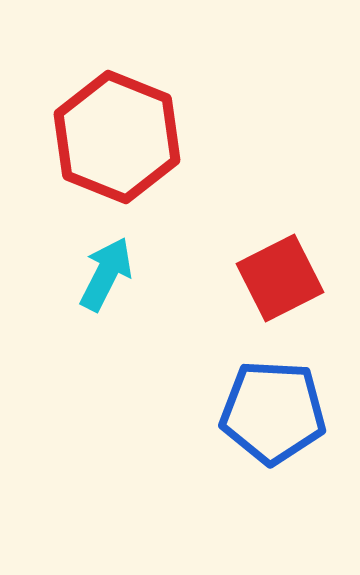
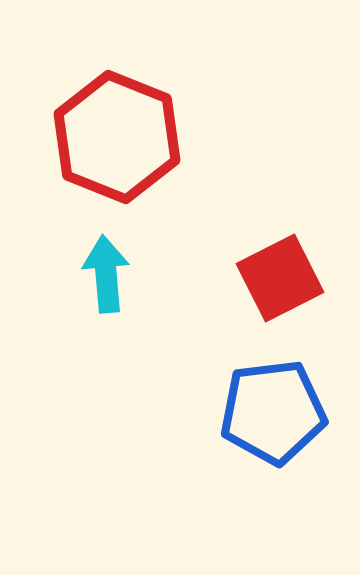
cyan arrow: rotated 32 degrees counterclockwise
blue pentagon: rotated 10 degrees counterclockwise
